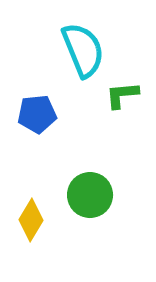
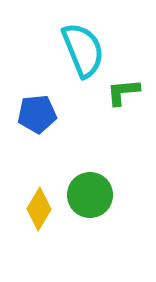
green L-shape: moved 1 px right, 3 px up
yellow diamond: moved 8 px right, 11 px up
